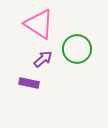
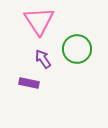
pink triangle: moved 3 px up; rotated 24 degrees clockwise
purple arrow: rotated 84 degrees counterclockwise
